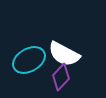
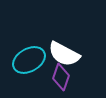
purple diamond: rotated 24 degrees counterclockwise
